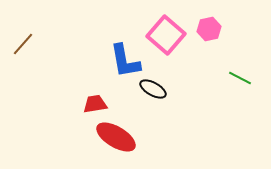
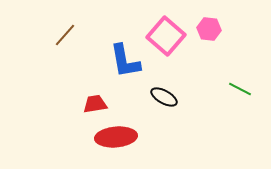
pink hexagon: rotated 20 degrees clockwise
pink square: moved 1 px down
brown line: moved 42 px right, 9 px up
green line: moved 11 px down
black ellipse: moved 11 px right, 8 px down
red ellipse: rotated 36 degrees counterclockwise
